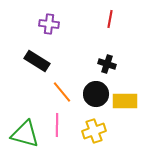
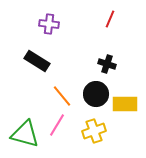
red line: rotated 12 degrees clockwise
orange line: moved 4 px down
yellow rectangle: moved 3 px down
pink line: rotated 30 degrees clockwise
